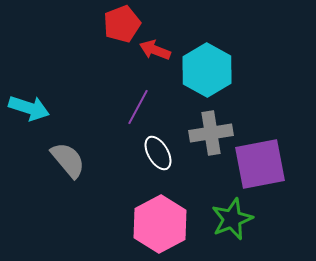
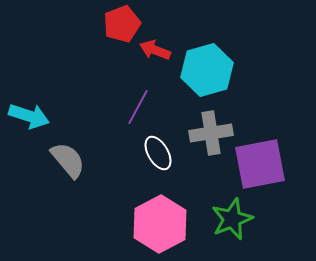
cyan hexagon: rotated 15 degrees clockwise
cyan arrow: moved 8 px down
